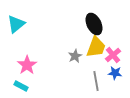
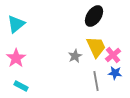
black ellipse: moved 8 px up; rotated 60 degrees clockwise
yellow trapezoid: rotated 45 degrees counterclockwise
pink star: moved 11 px left, 7 px up
